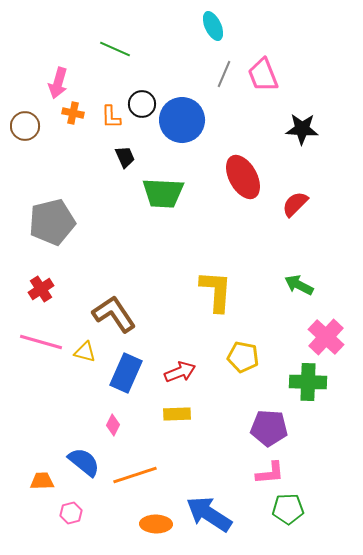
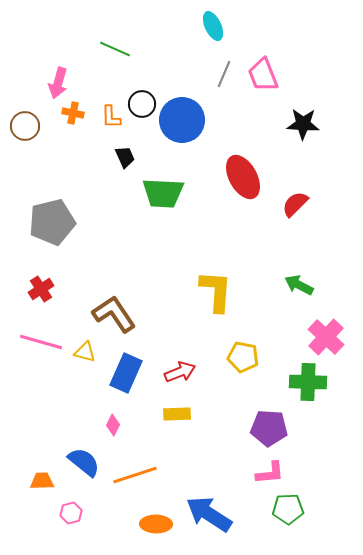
black star: moved 1 px right, 5 px up
